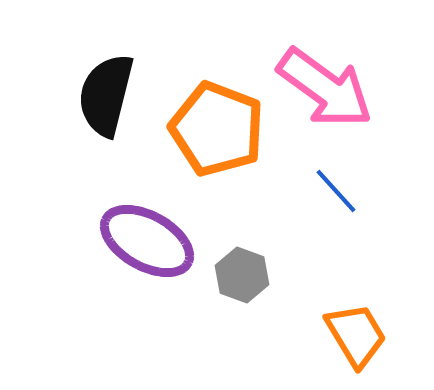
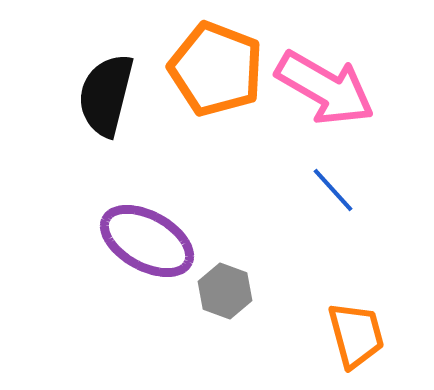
pink arrow: rotated 6 degrees counterclockwise
orange pentagon: moved 1 px left, 60 px up
blue line: moved 3 px left, 1 px up
gray hexagon: moved 17 px left, 16 px down
orange trapezoid: rotated 16 degrees clockwise
